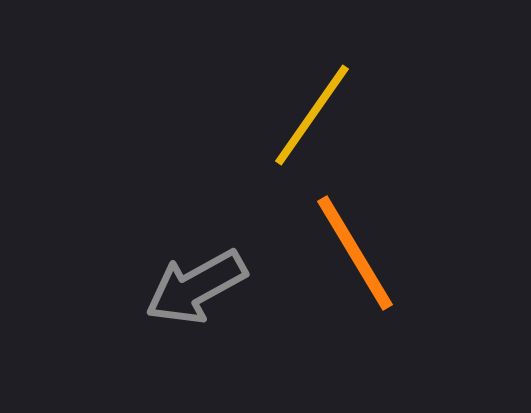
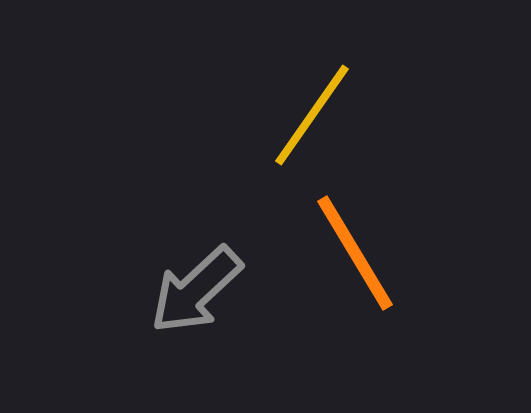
gray arrow: moved 3 px down; rotated 14 degrees counterclockwise
